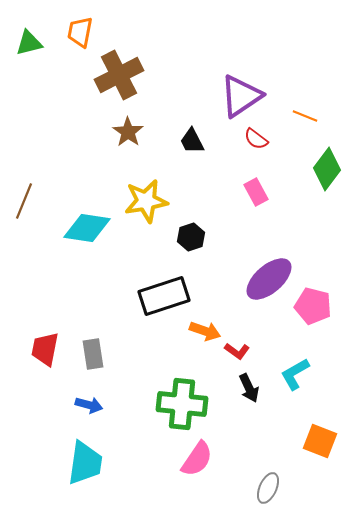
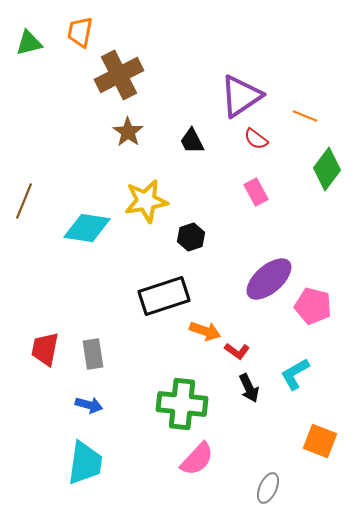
pink semicircle: rotated 9 degrees clockwise
